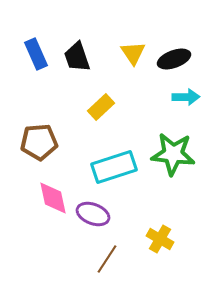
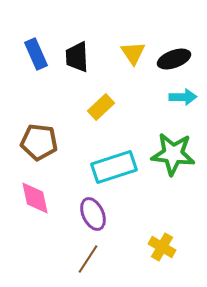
black trapezoid: rotated 16 degrees clockwise
cyan arrow: moved 3 px left
brown pentagon: rotated 12 degrees clockwise
pink diamond: moved 18 px left
purple ellipse: rotated 44 degrees clockwise
yellow cross: moved 2 px right, 8 px down
brown line: moved 19 px left
